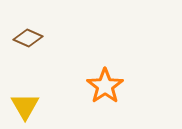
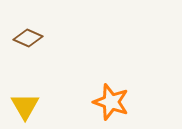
orange star: moved 6 px right, 16 px down; rotated 18 degrees counterclockwise
